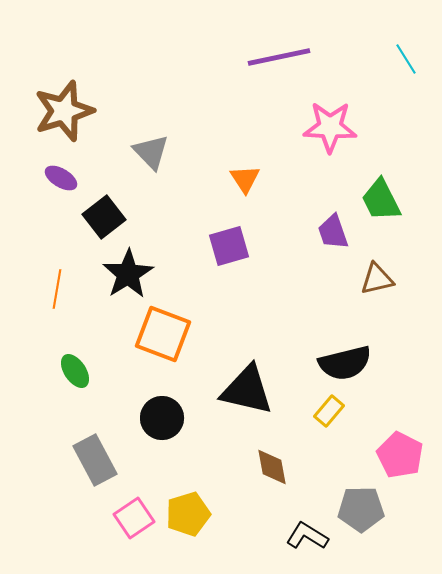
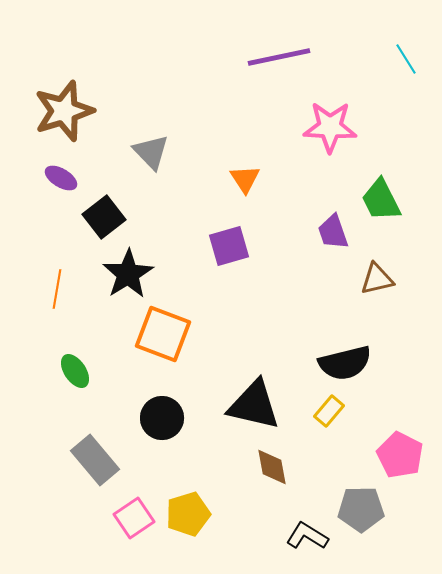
black triangle: moved 7 px right, 15 px down
gray rectangle: rotated 12 degrees counterclockwise
